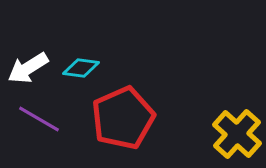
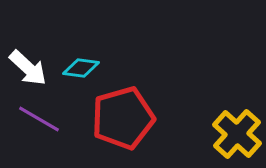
white arrow: rotated 105 degrees counterclockwise
red pentagon: rotated 8 degrees clockwise
